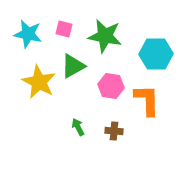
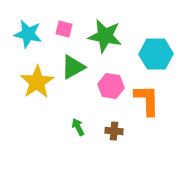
green triangle: moved 1 px down
yellow star: moved 2 px left; rotated 12 degrees clockwise
